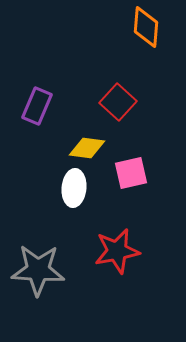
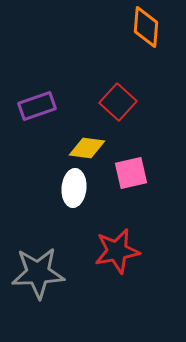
purple rectangle: rotated 48 degrees clockwise
gray star: moved 3 px down; rotated 6 degrees counterclockwise
